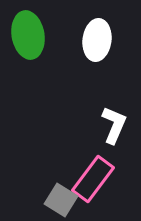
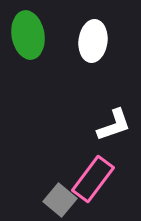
white ellipse: moved 4 px left, 1 px down
white L-shape: rotated 48 degrees clockwise
gray square: moved 1 px left; rotated 8 degrees clockwise
